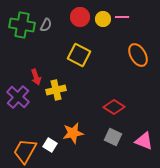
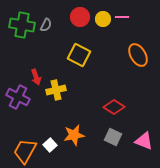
purple cross: rotated 15 degrees counterclockwise
orange star: moved 1 px right, 2 px down
white square: rotated 16 degrees clockwise
